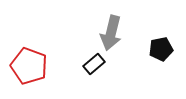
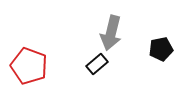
black rectangle: moved 3 px right
